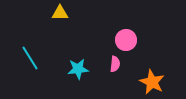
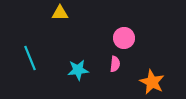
pink circle: moved 2 px left, 2 px up
cyan line: rotated 10 degrees clockwise
cyan star: moved 1 px down
